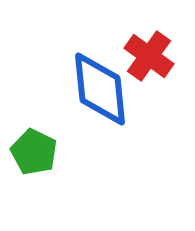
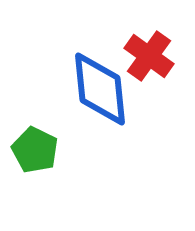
green pentagon: moved 1 px right, 2 px up
